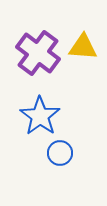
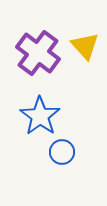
yellow triangle: moved 2 px right, 1 px up; rotated 44 degrees clockwise
blue circle: moved 2 px right, 1 px up
